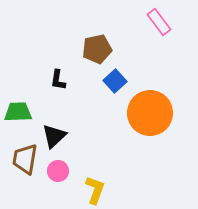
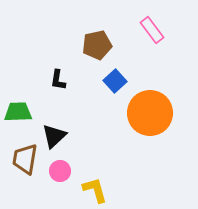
pink rectangle: moved 7 px left, 8 px down
brown pentagon: moved 4 px up
pink circle: moved 2 px right
yellow L-shape: rotated 36 degrees counterclockwise
